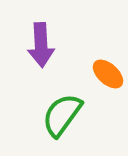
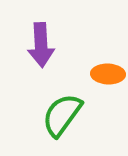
orange ellipse: rotated 40 degrees counterclockwise
